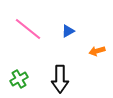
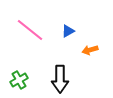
pink line: moved 2 px right, 1 px down
orange arrow: moved 7 px left, 1 px up
green cross: moved 1 px down
